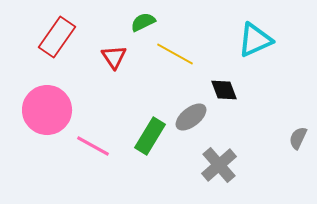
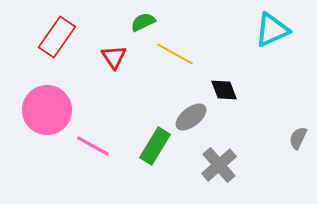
cyan triangle: moved 17 px right, 10 px up
green rectangle: moved 5 px right, 10 px down
